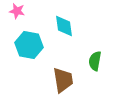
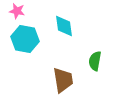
cyan hexagon: moved 4 px left, 6 px up
